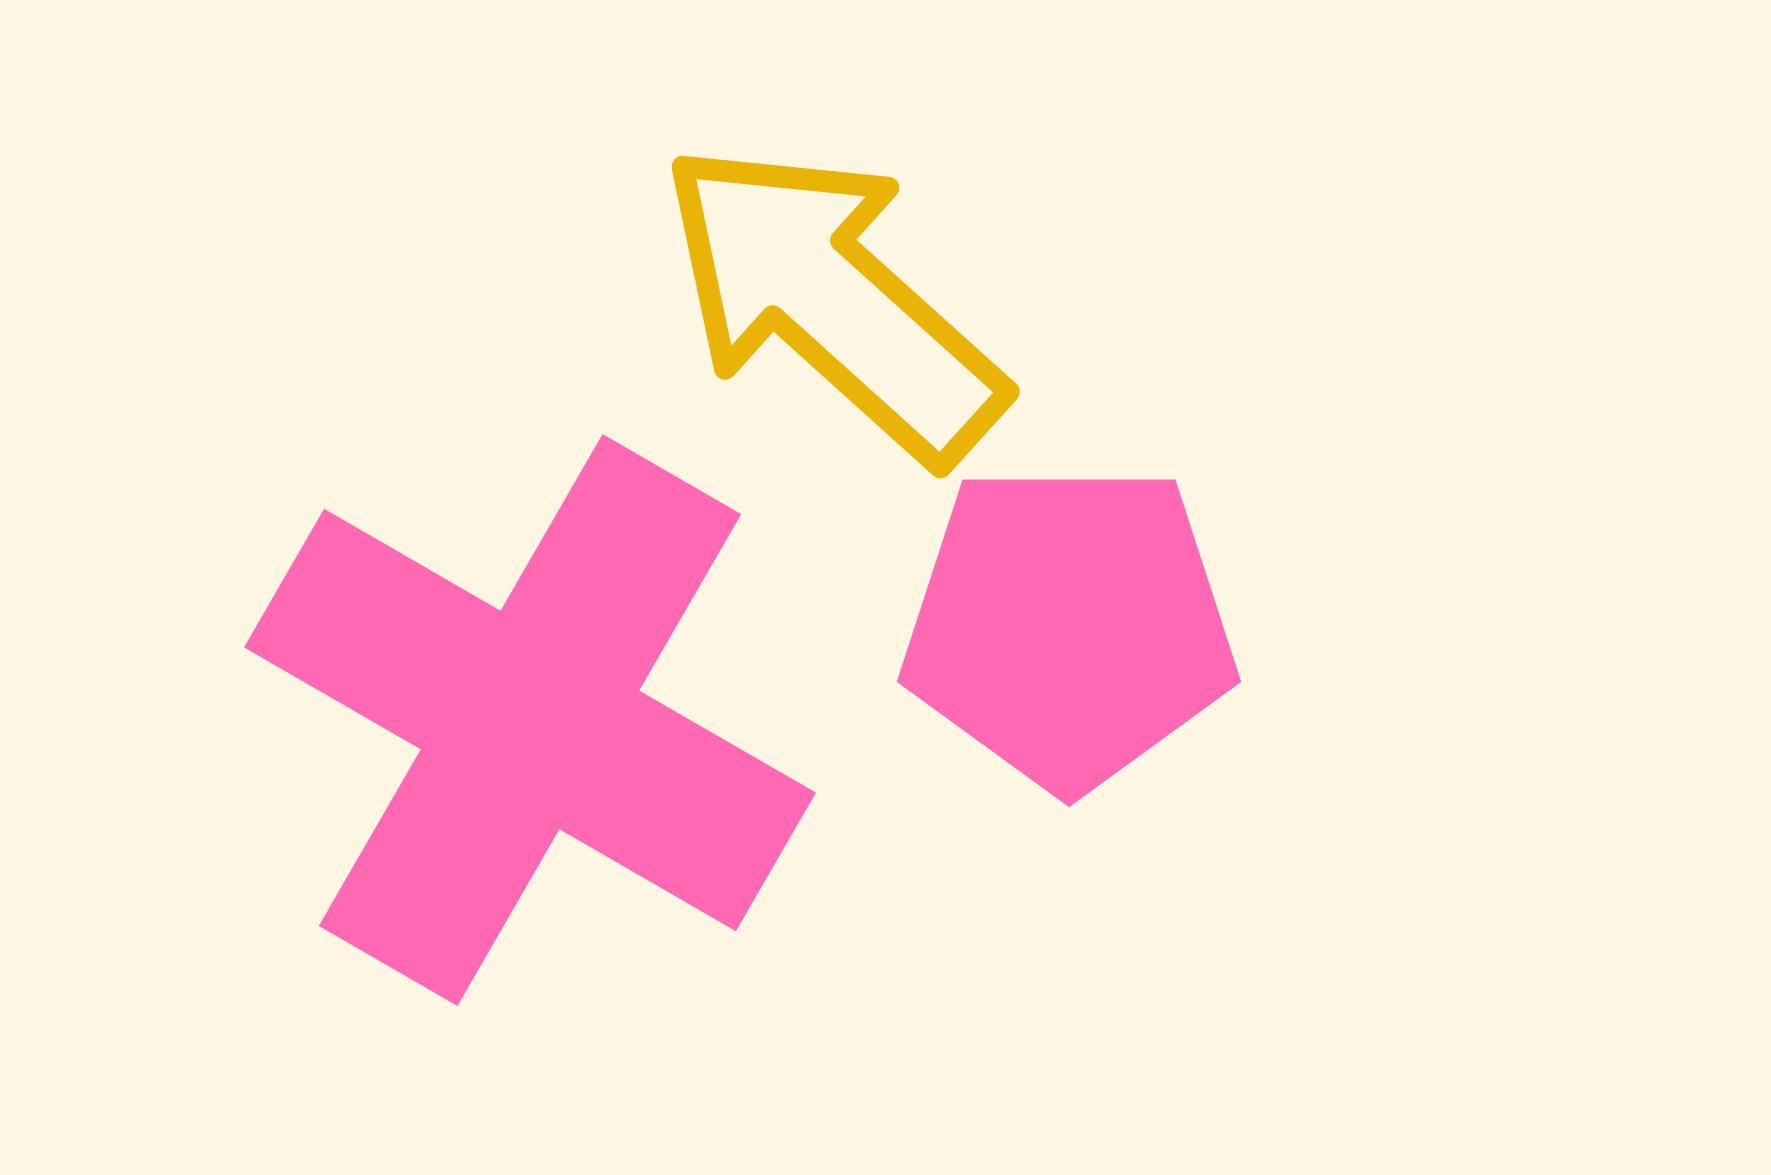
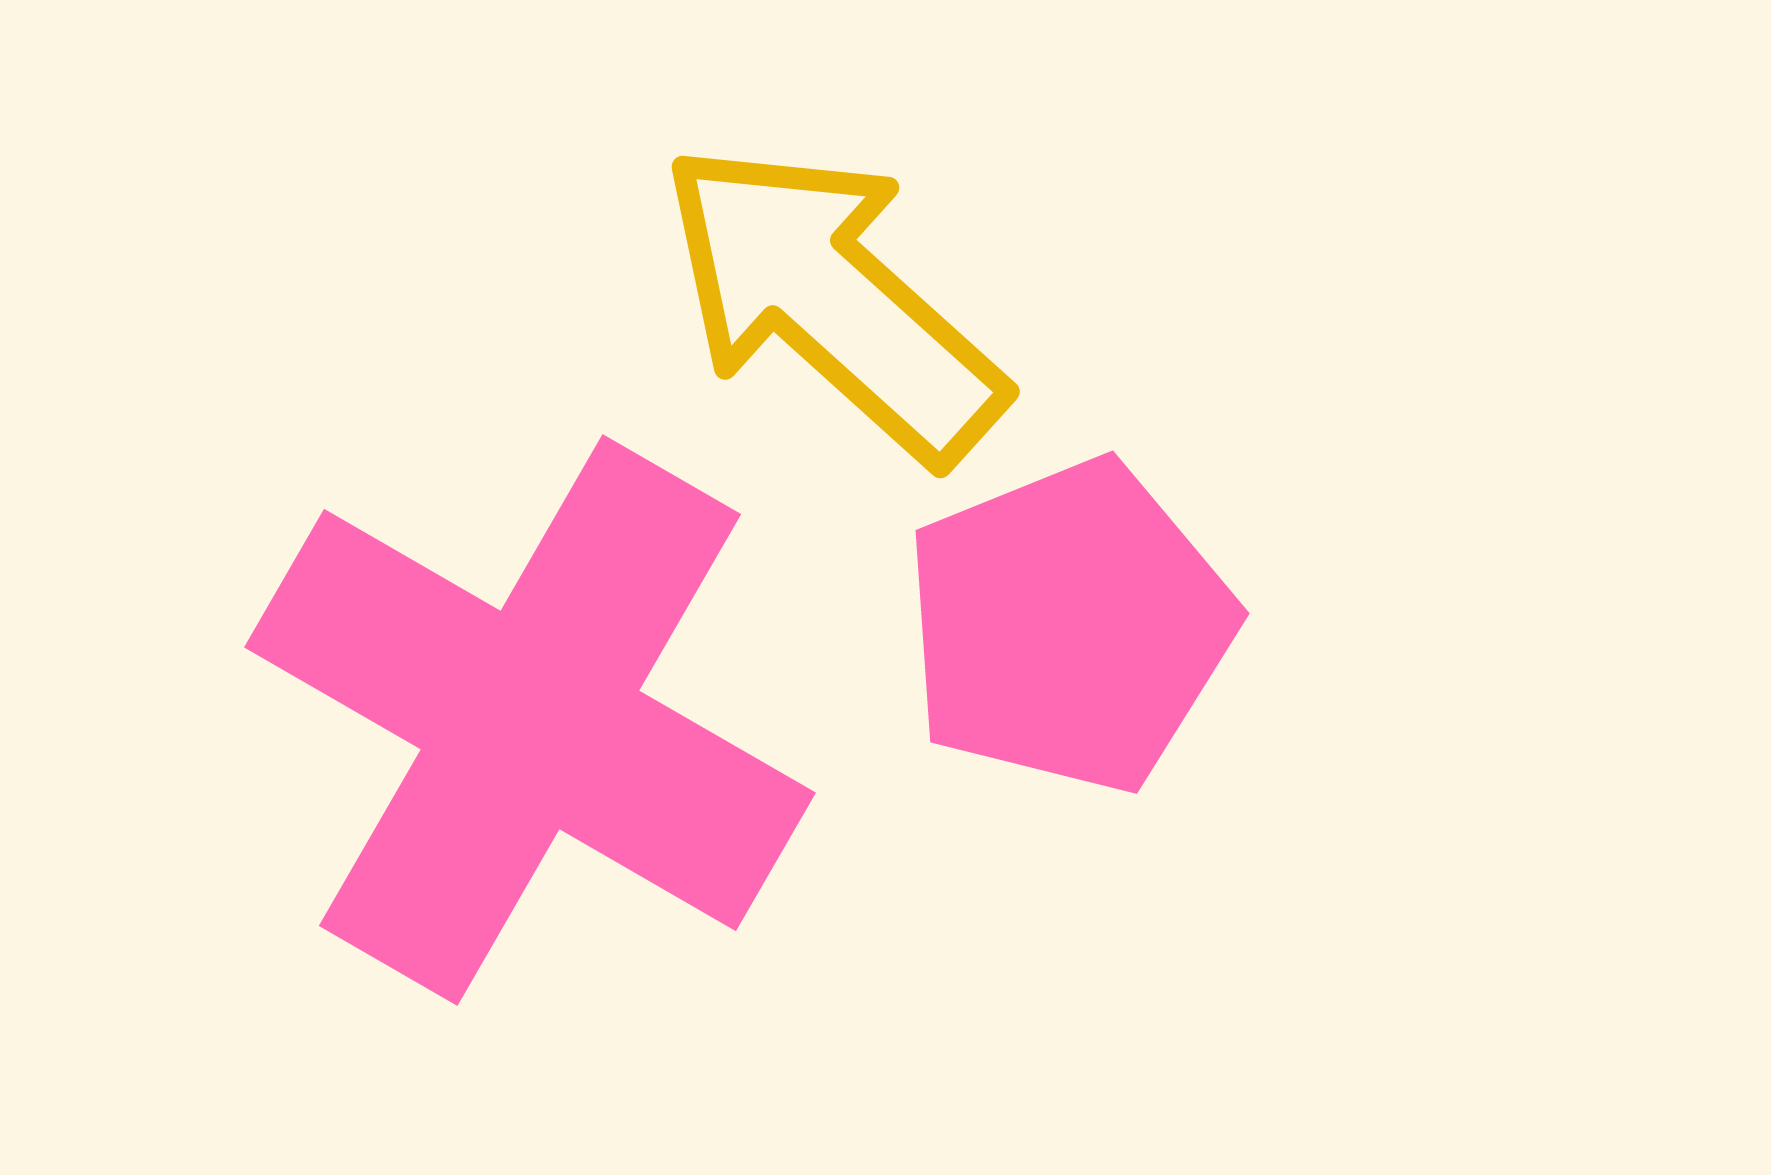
pink pentagon: rotated 22 degrees counterclockwise
